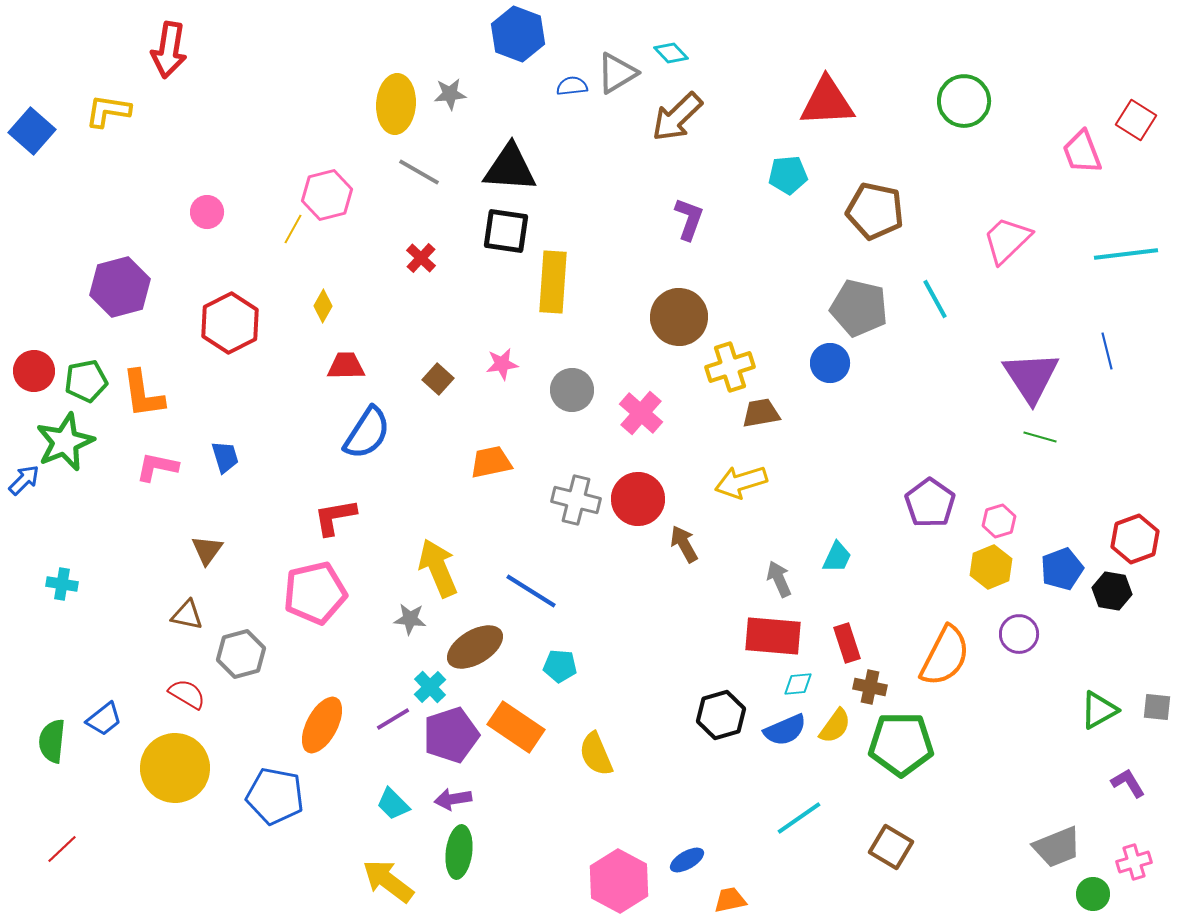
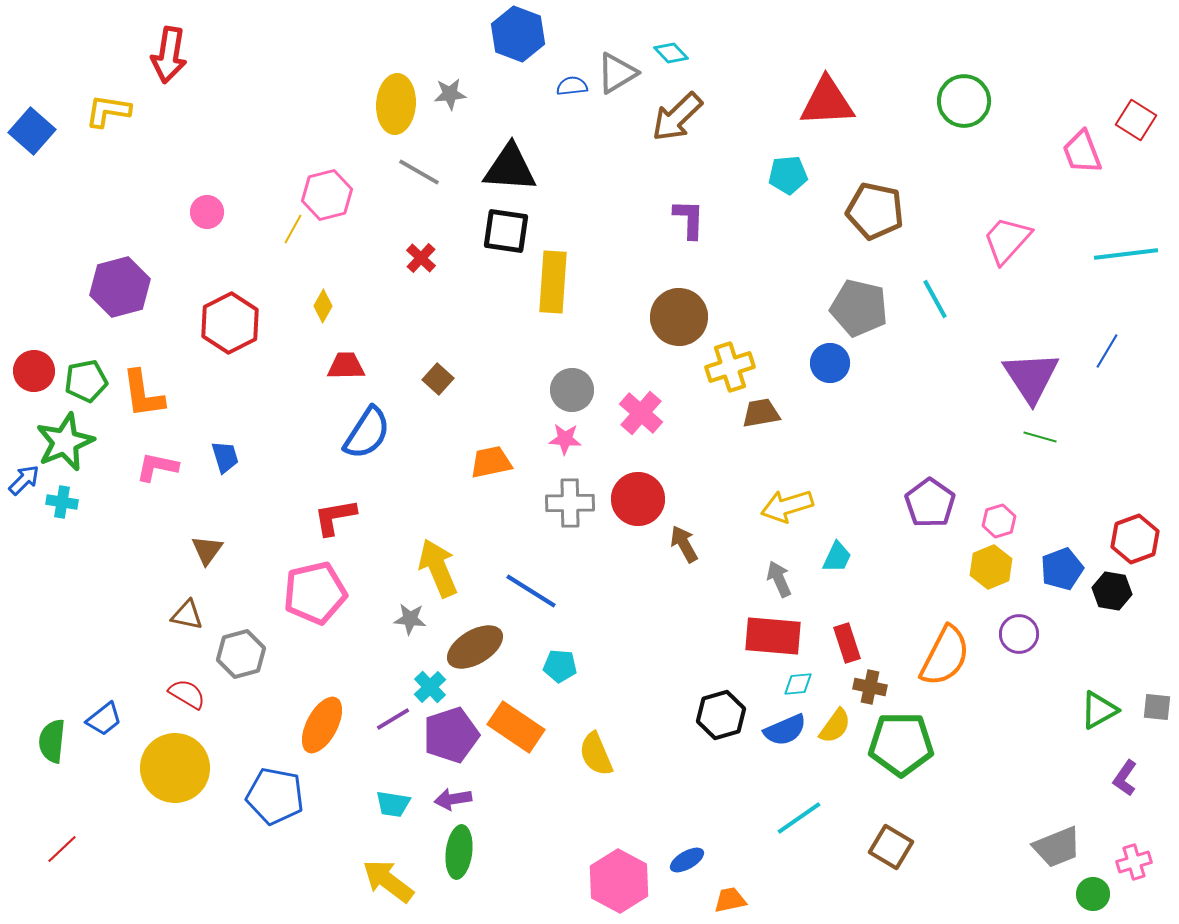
red arrow at (169, 50): moved 5 px down
purple L-shape at (689, 219): rotated 18 degrees counterclockwise
pink trapezoid at (1007, 240): rotated 4 degrees counterclockwise
blue line at (1107, 351): rotated 45 degrees clockwise
pink star at (502, 364): moved 63 px right, 75 px down; rotated 12 degrees clockwise
yellow arrow at (741, 482): moved 46 px right, 24 px down
gray cross at (576, 500): moved 6 px left, 3 px down; rotated 15 degrees counterclockwise
cyan cross at (62, 584): moved 82 px up
purple L-shape at (1128, 783): moved 3 px left, 5 px up; rotated 114 degrees counterclockwise
cyan trapezoid at (393, 804): rotated 36 degrees counterclockwise
